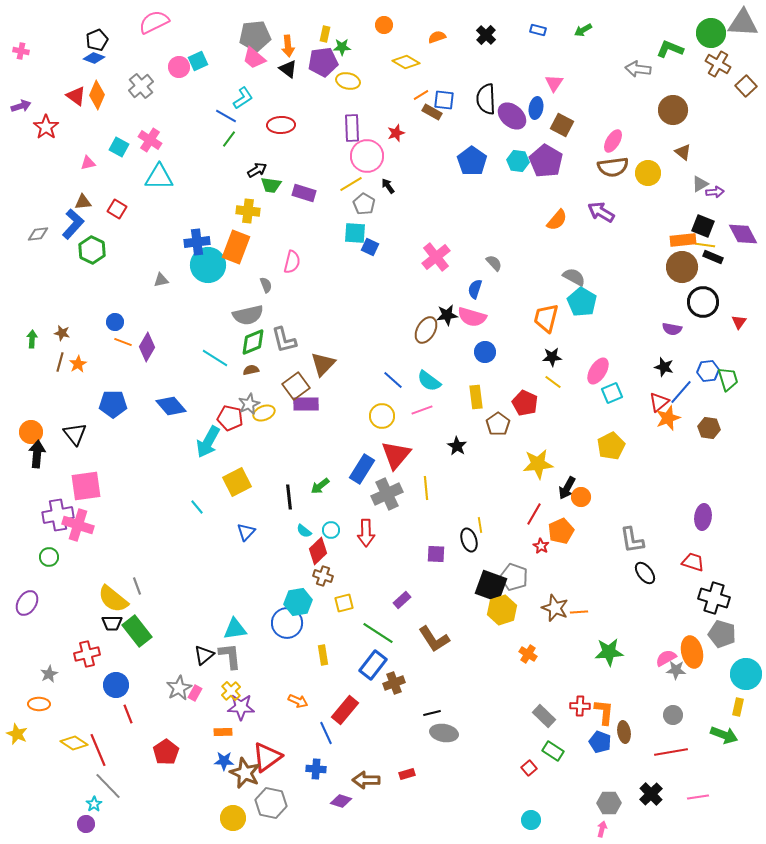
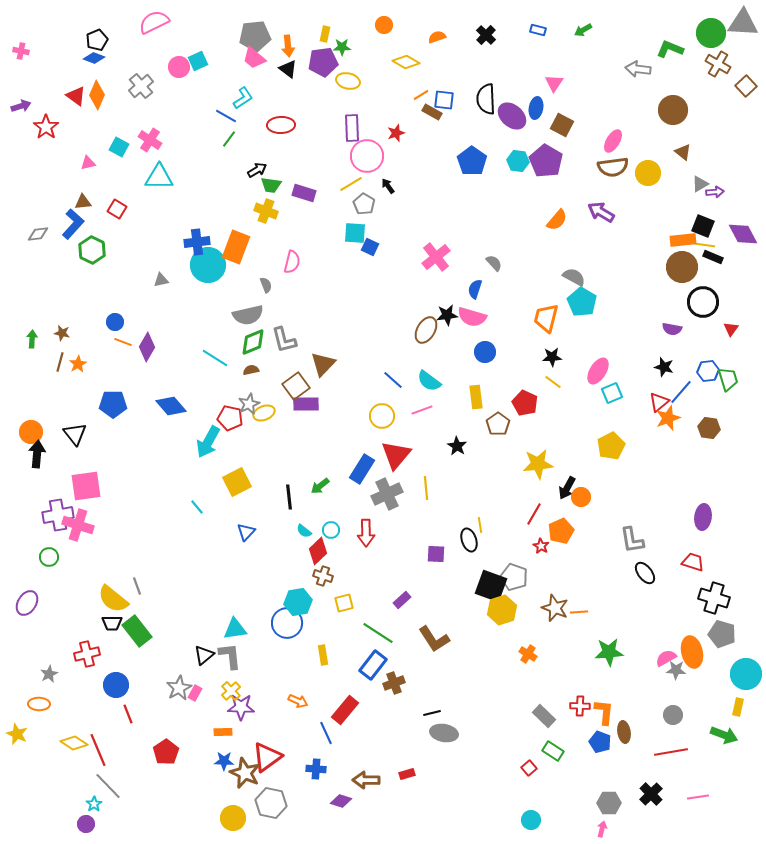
yellow cross at (248, 211): moved 18 px right; rotated 15 degrees clockwise
red triangle at (739, 322): moved 8 px left, 7 px down
